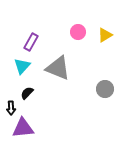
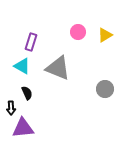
purple rectangle: rotated 12 degrees counterclockwise
cyan triangle: rotated 42 degrees counterclockwise
black semicircle: rotated 112 degrees clockwise
